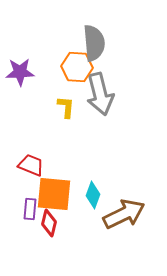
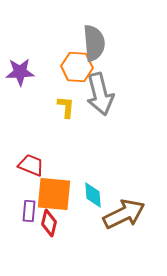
cyan diamond: rotated 24 degrees counterclockwise
purple rectangle: moved 1 px left, 2 px down
